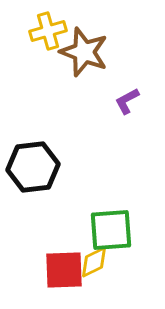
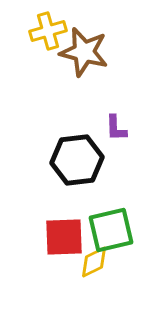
brown star: rotated 6 degrees counterclockwise
purple L-shape: moved 11 px left, 27 px down; rotated 64 degrees counterclockwise
black hexagon: moved 44 px right, 7 px up
green square: rotated 9 degrees counterclockwise
red square: moved 33 px up
